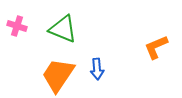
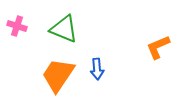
green triangle: moved 1 px right
orange L-shape: moved 2 px right
